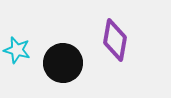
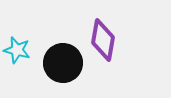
purple diamond: moved 12 px left
